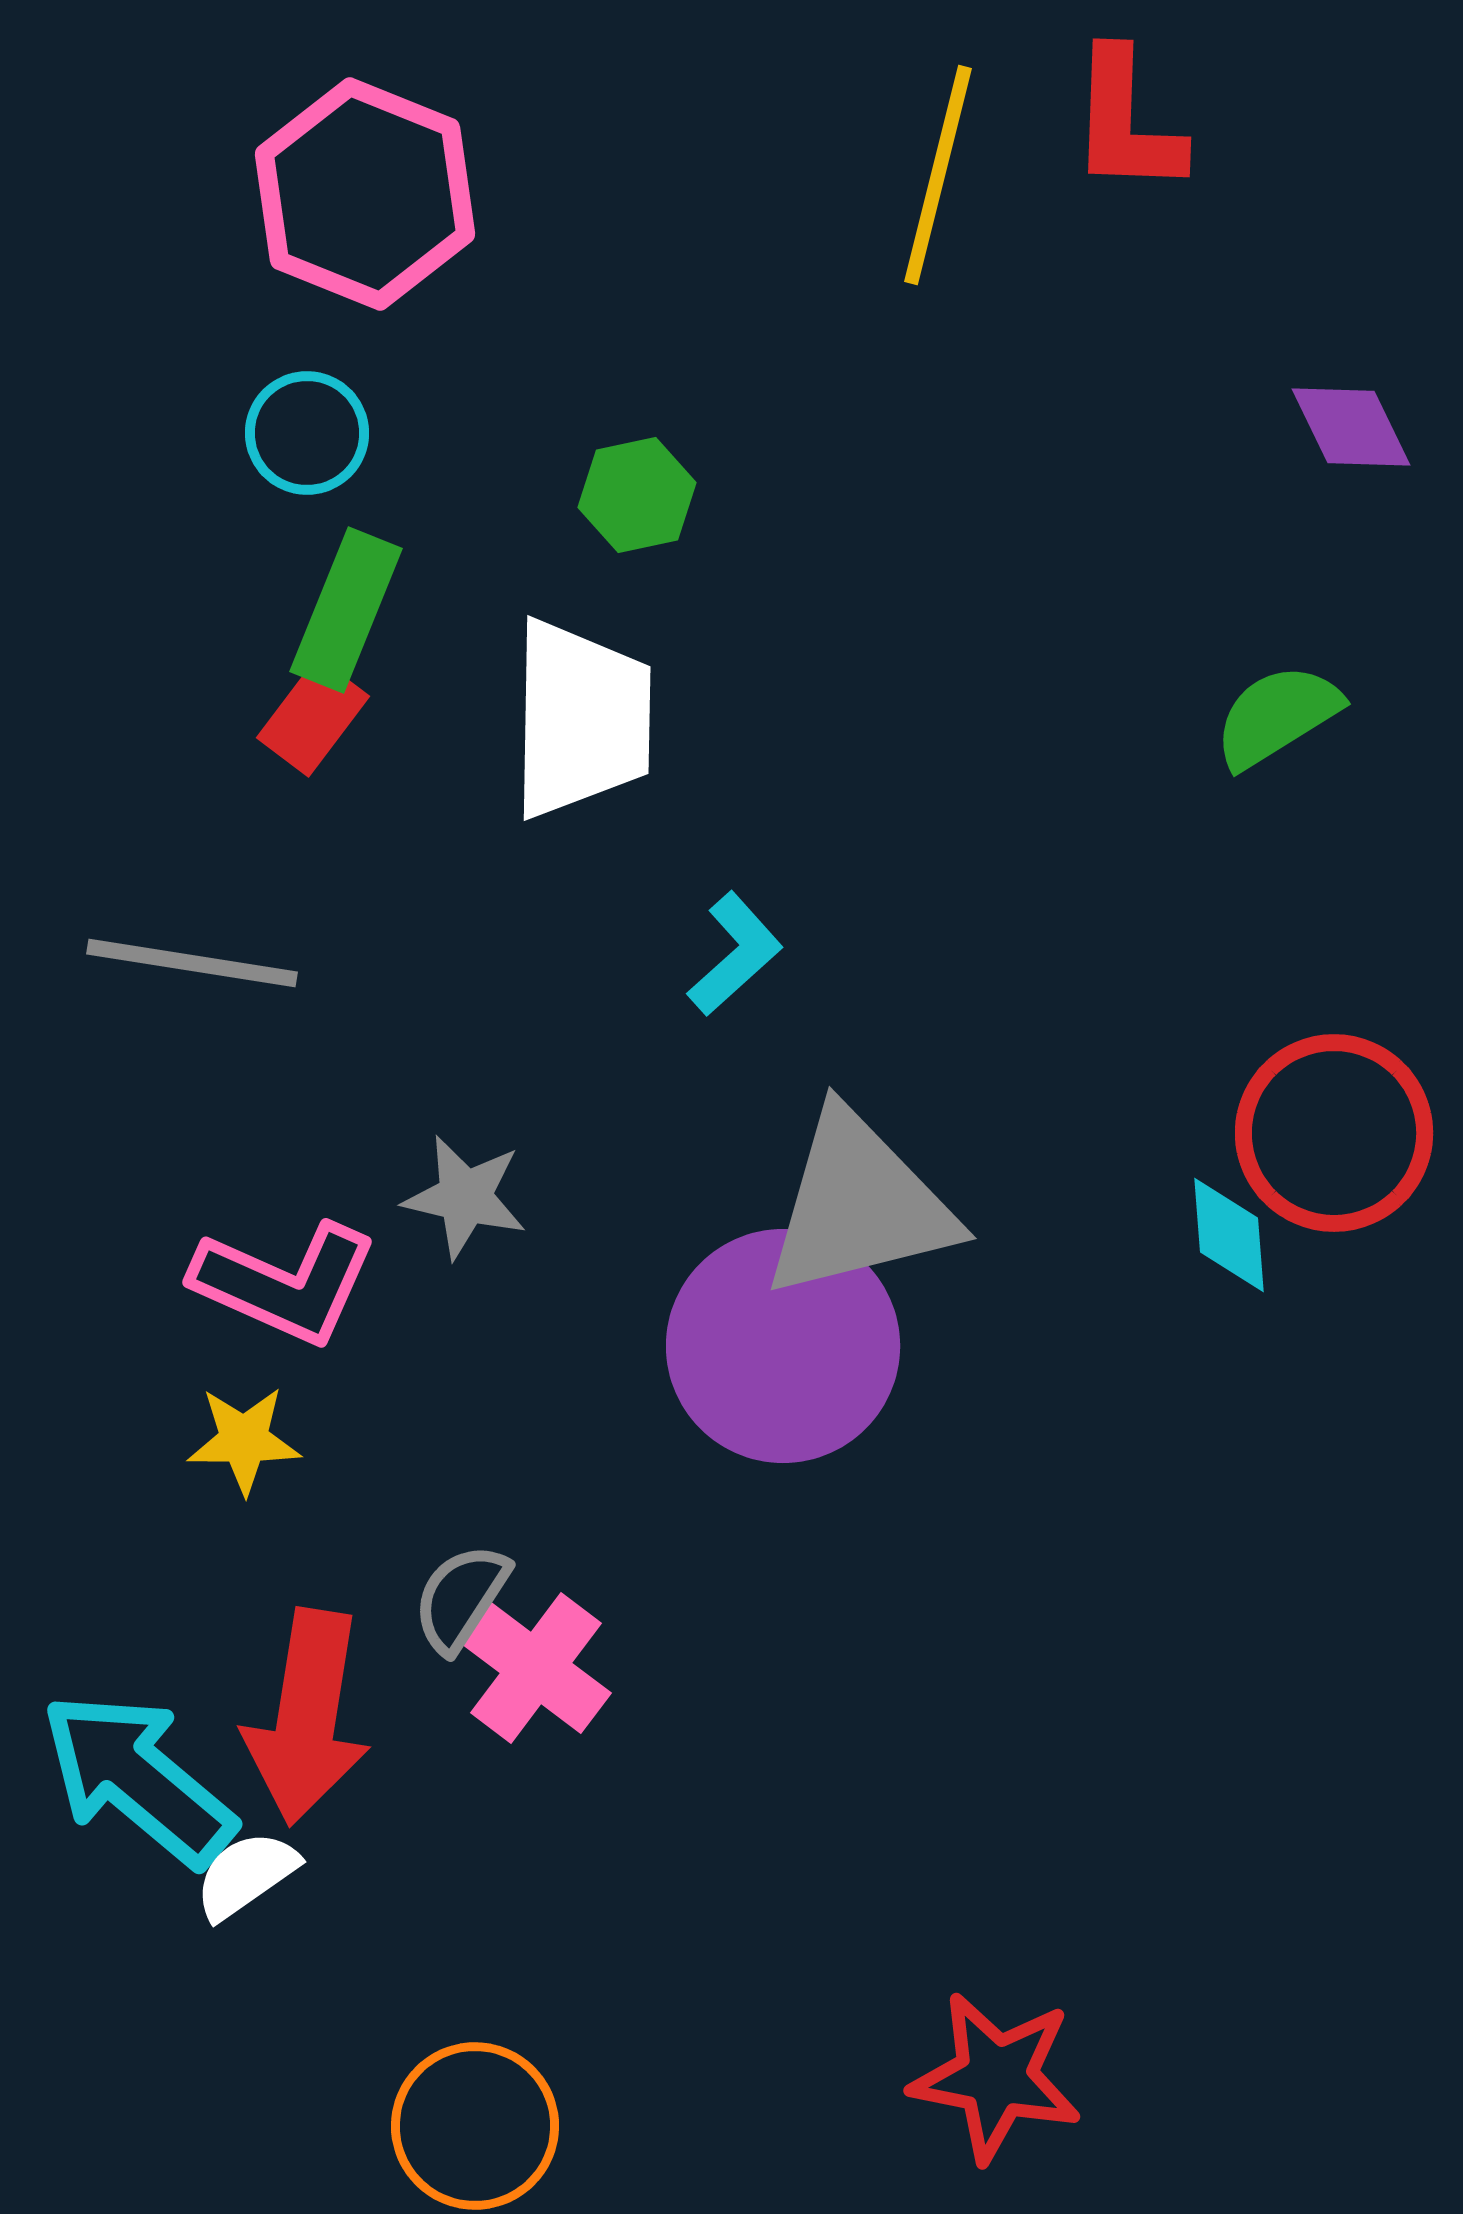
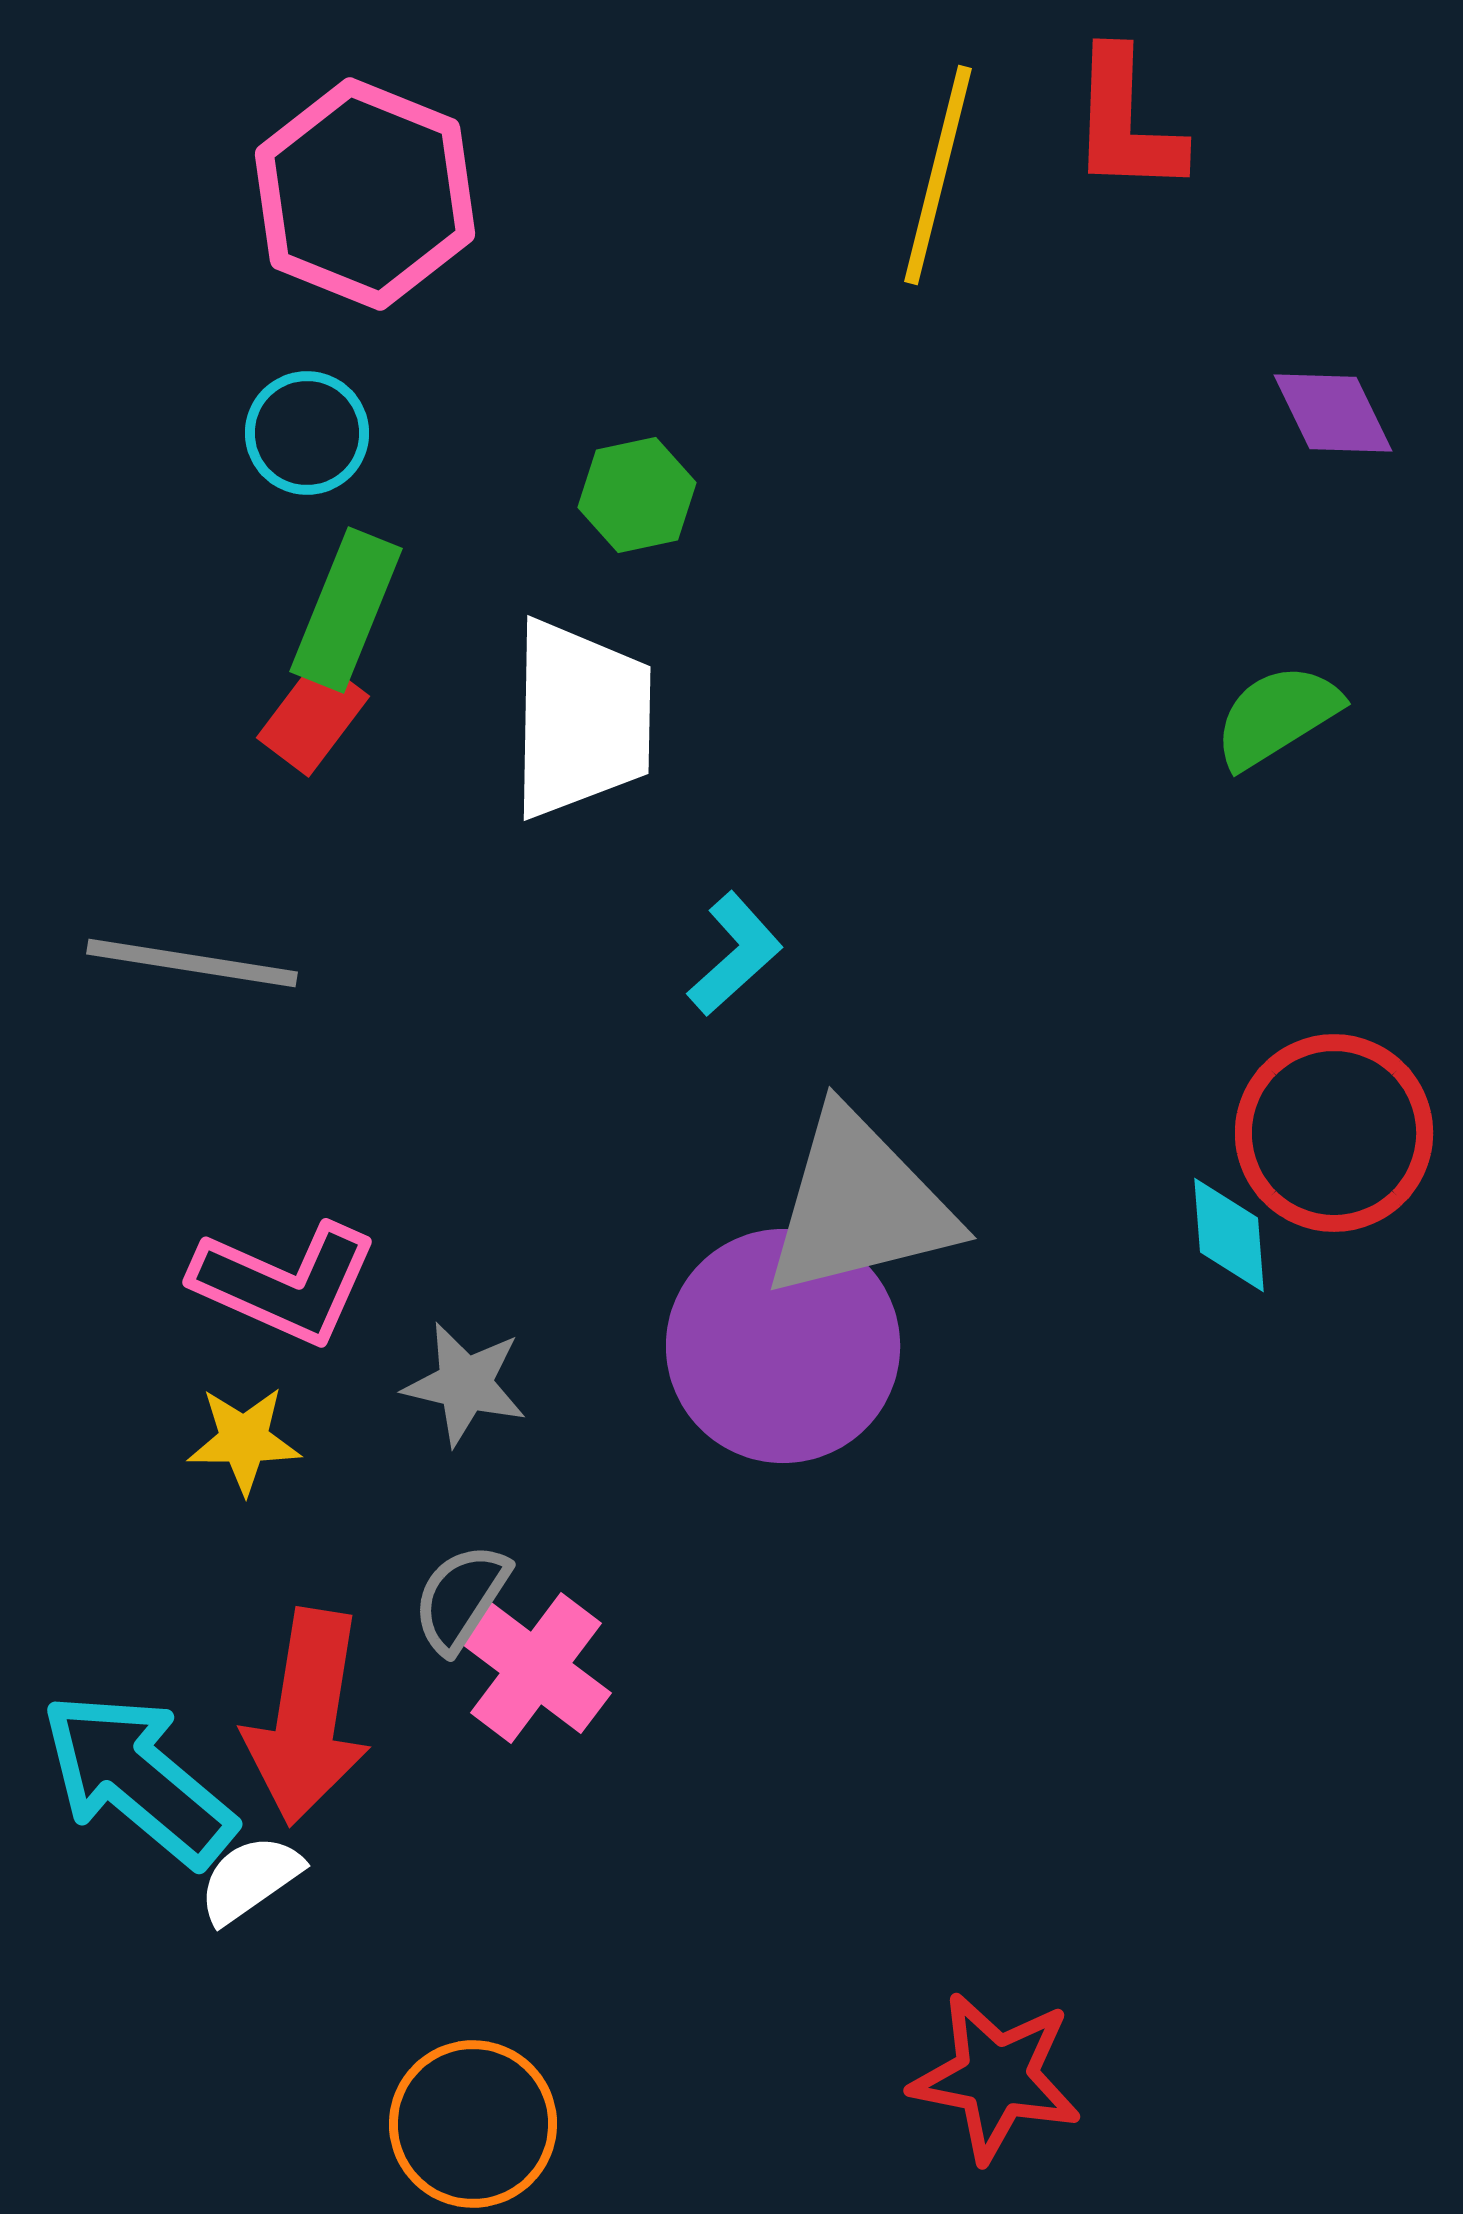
purple diamond: moved 18 px left, 14 px up
gray star: moved 187 px down
white semicircle: moved 4 px right, 4 px down
orange circle: moved 2 px left, 2 px up
